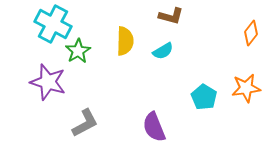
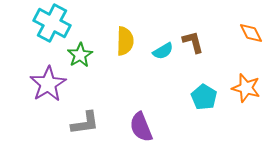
brown L-shape: moved 22 px right, 26 px down; rotated 120 degrees counterclockwise
cyan cross: moved 1 px left, 1 px up
orange diamond: rotated 65 degrees counterclockwise
green star: moved 2 px right, 4 px down
purple star: moved 2 px down; rotated 24 degrees clockwise
orange star: rotated 24 degrees clockwise
gray L-shape: rotated 20 degrees clockwise
purple semicircle: moved 13 px left
